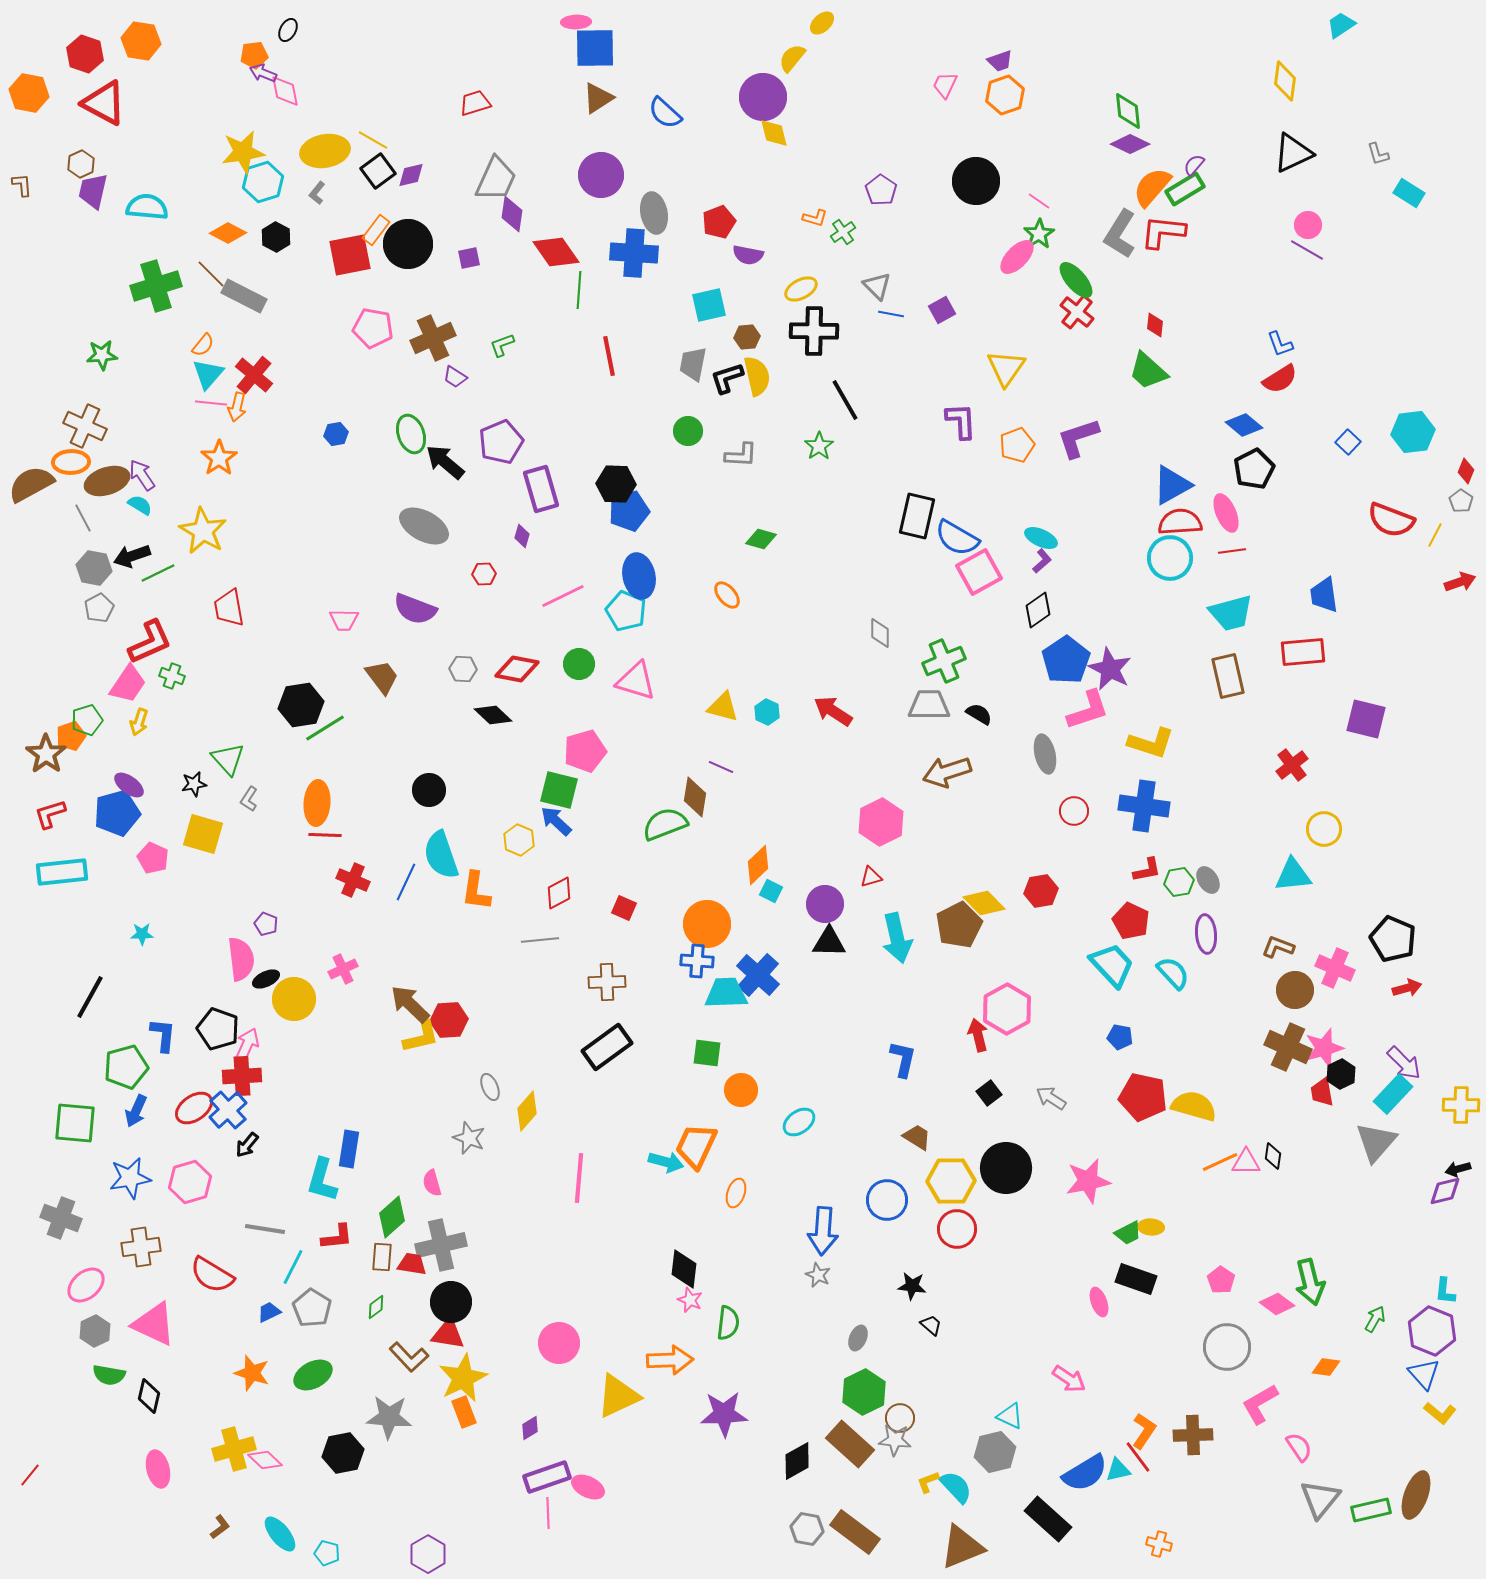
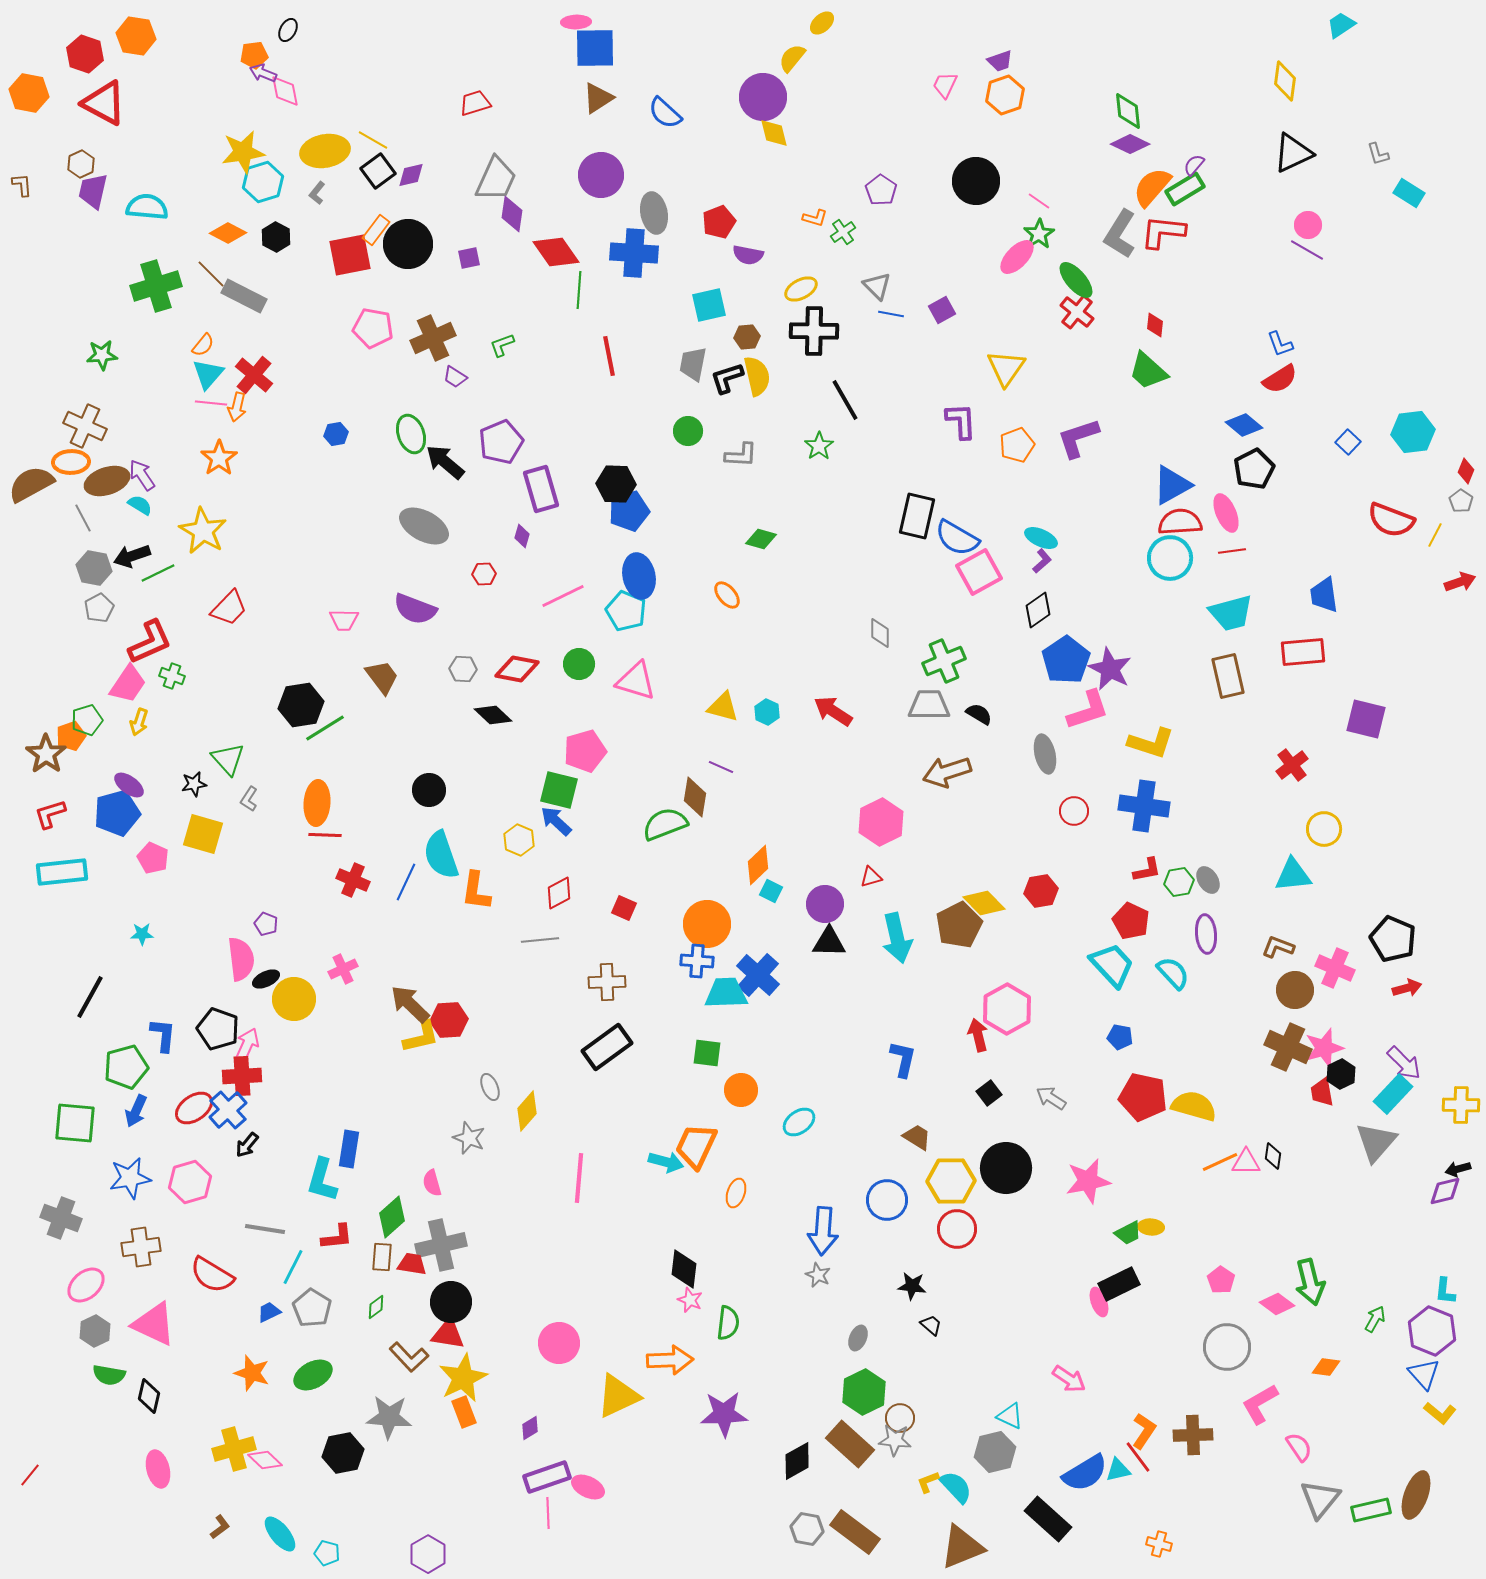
orange hexagon at (141, 41): moved 5 px left, 5 px up
red trapezoid at (229, 608): rotated 126 degrees counterclockwise
black rectangle at (1136, 1279): moved 17 px left, 5 px down; rotated 45 degrees counterclockwise
